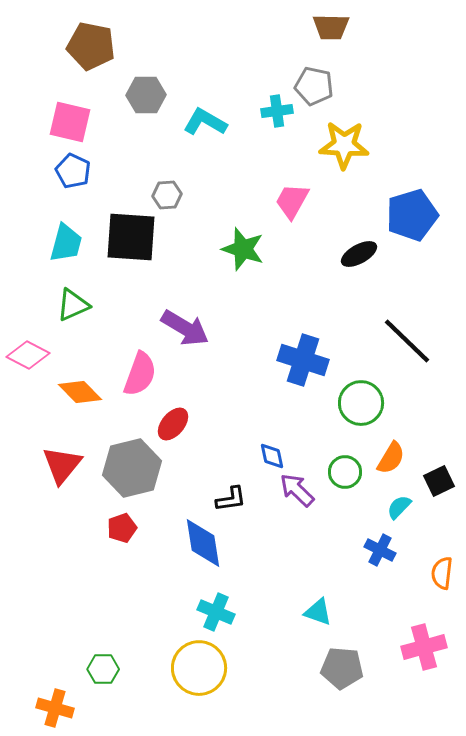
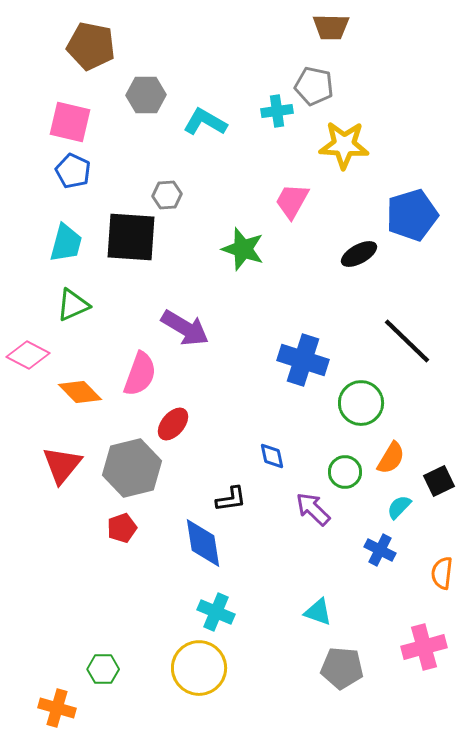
purple arrow at (297, 490): moved 16 px right, 19 px down
orange cross at (55, 708): moved 2 px right
